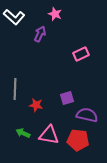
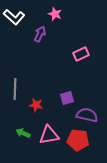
pink triangle: rotated 20 degrees counterclockwise
